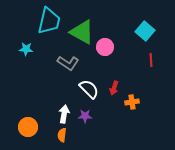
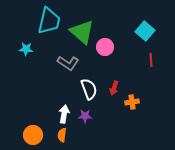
green triangle: rotated 12 degrees clockwise
white semicircle: rotated 25 degrees clockwise
orange circle: moved 5 px right, 8 px down
